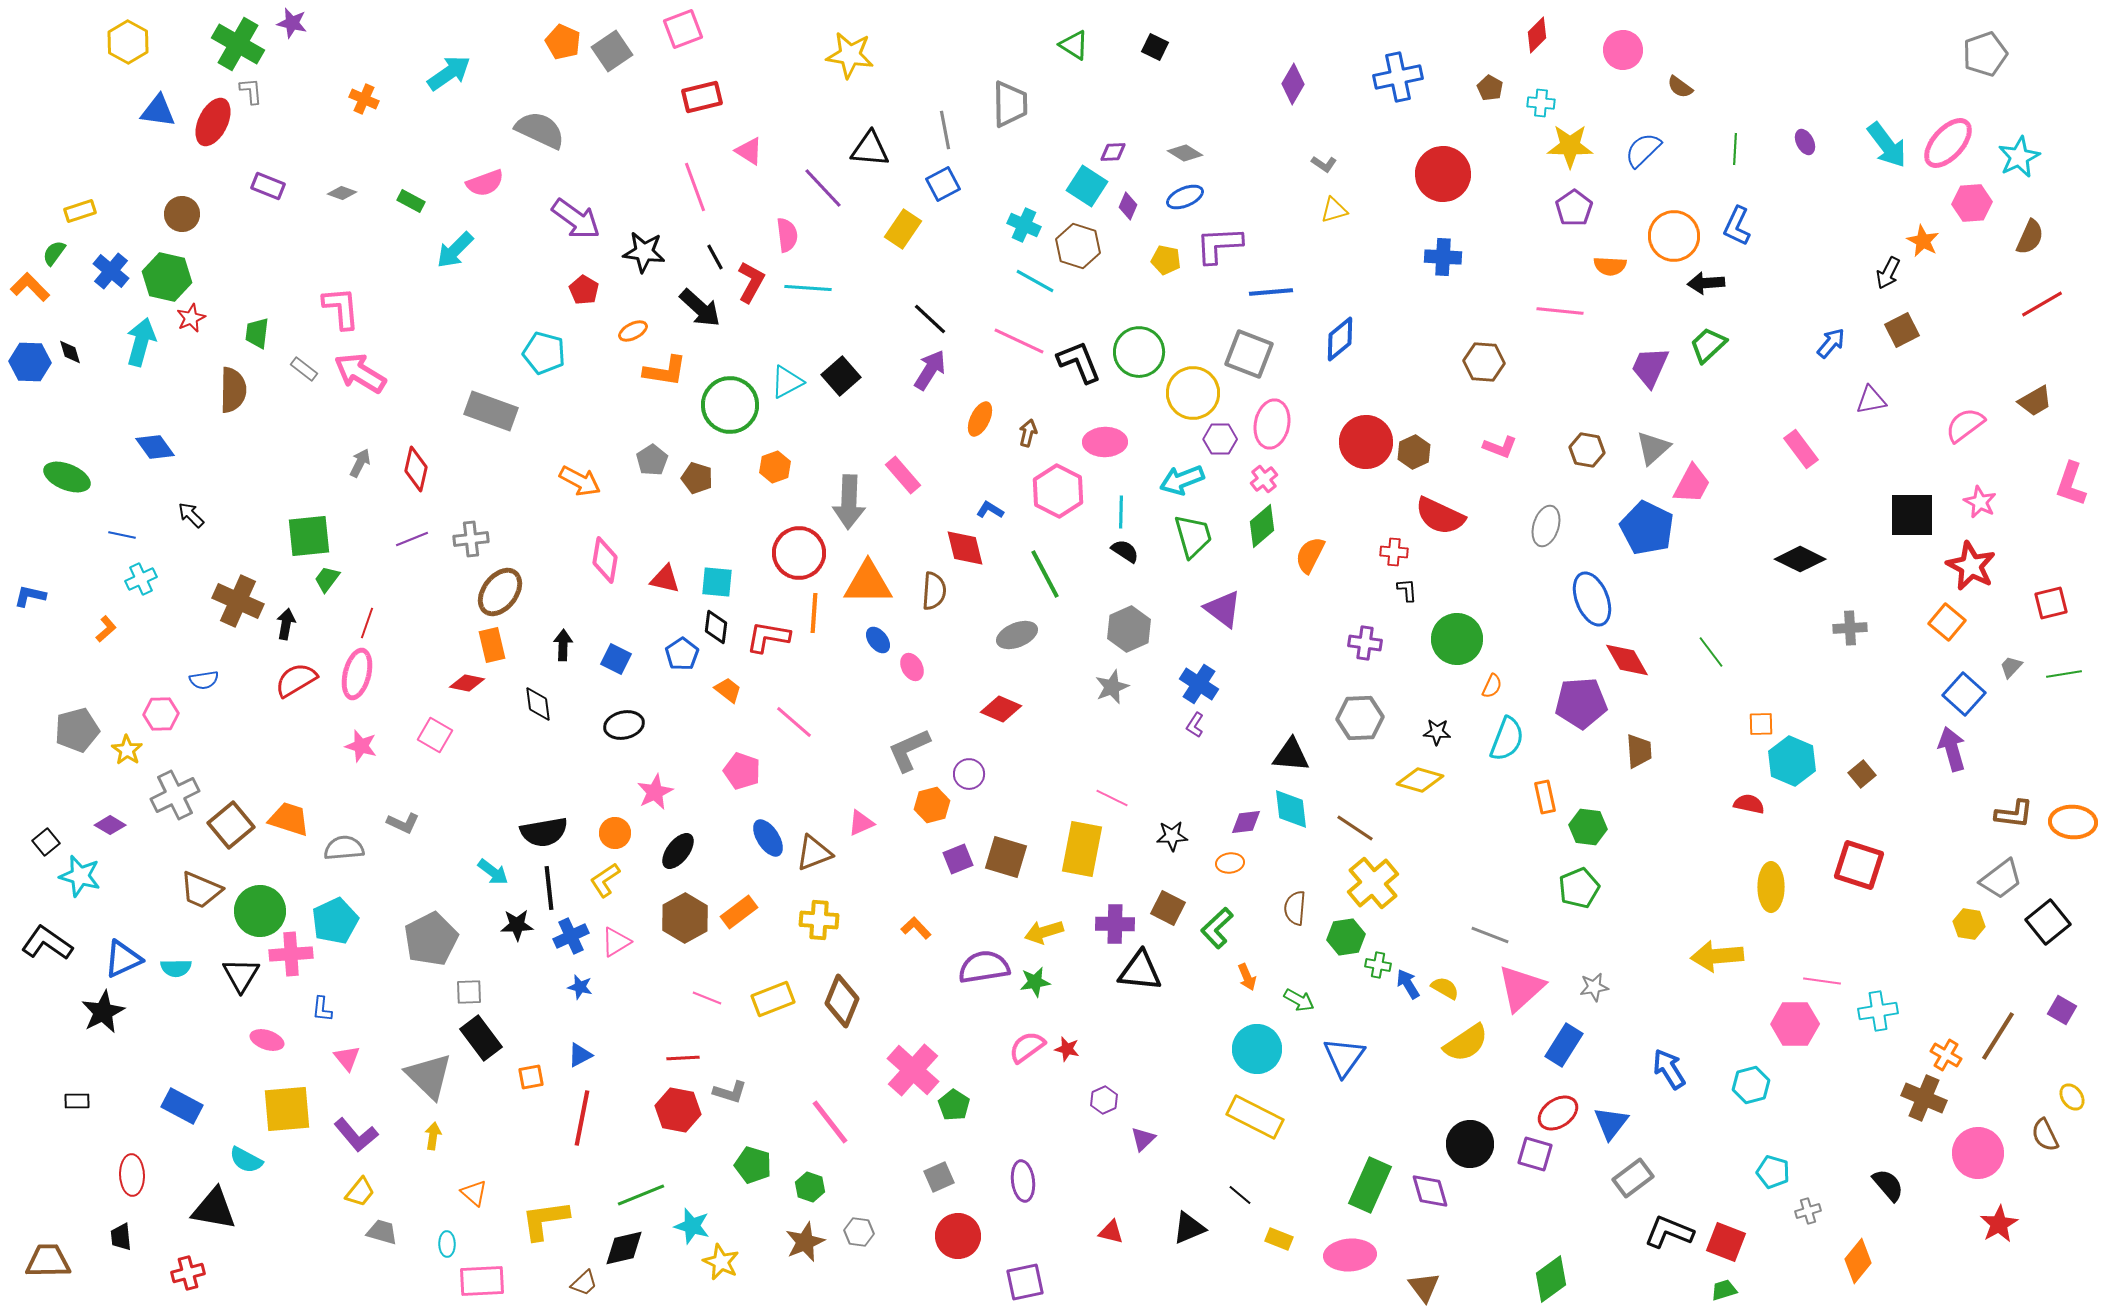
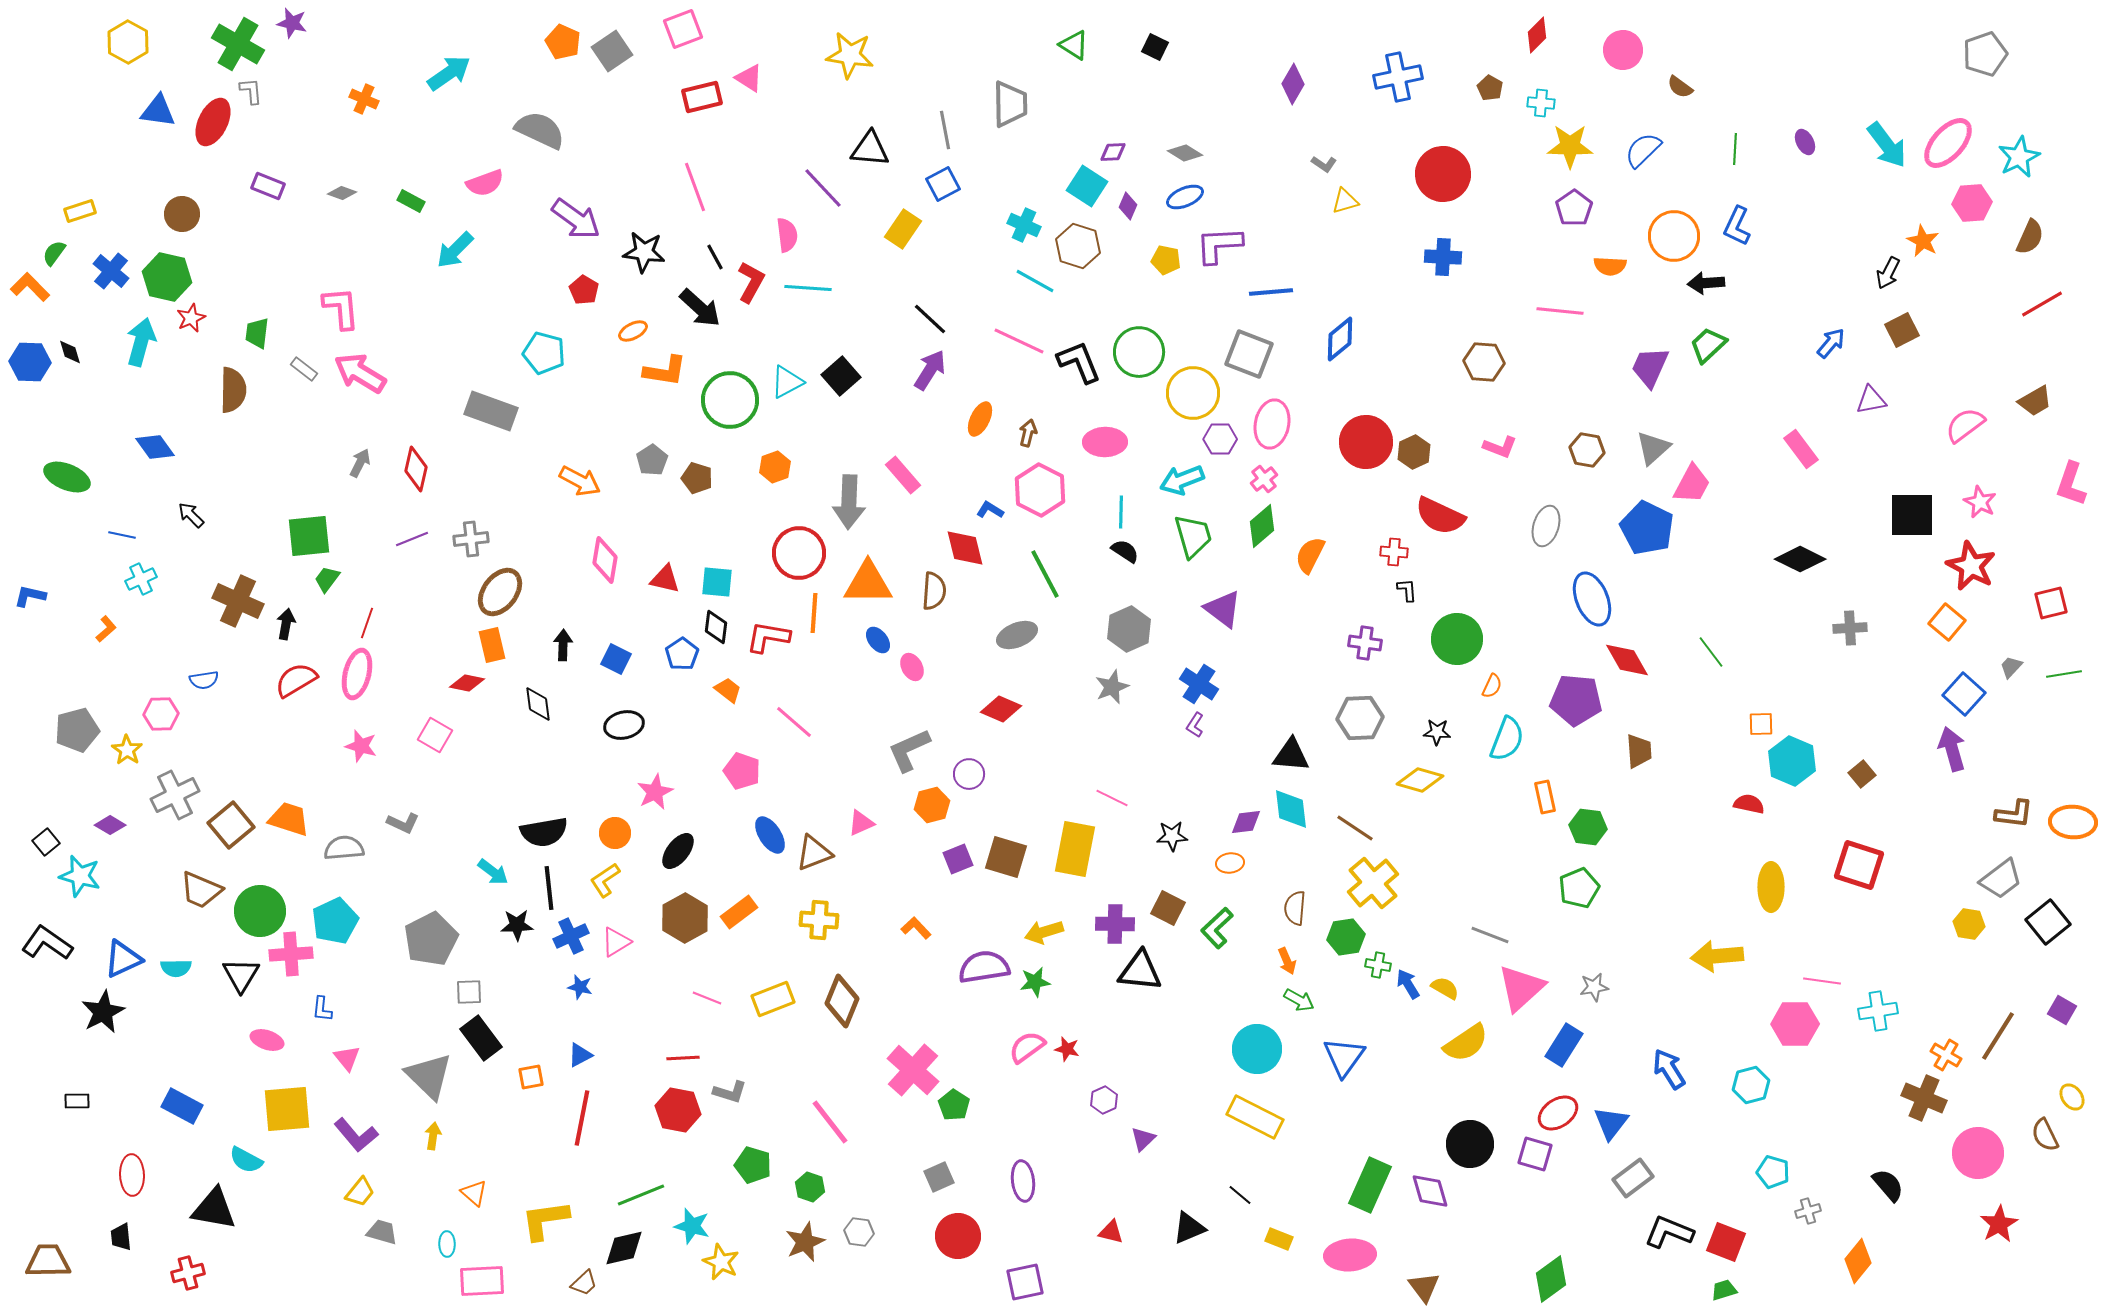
pink triangle at (749, 151): moved 73 px up
yellow triangle at (1334, 210): moved 11 px right, 9 px up
green circle at (730, 405): moved 5 px up
pink hexagon at (1058, 491): moved 18 px left, 1 px up
purple pentagon at (1581, 703): moved 5 px left, 3 px up; rotated 9 degrees clockwise
blue ellipse at (768, 838): moved 2 px right, 3 px up
yellow rectangle at (1082, 849): moved 7 px left
orange arrow at (1247, 977): moved 40 px right, 16 px up
